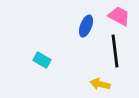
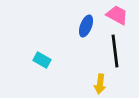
pink trapezoid: moved 2 px left, 1 px up
yellow arrow: rotated 96 degrees counterclockwise
